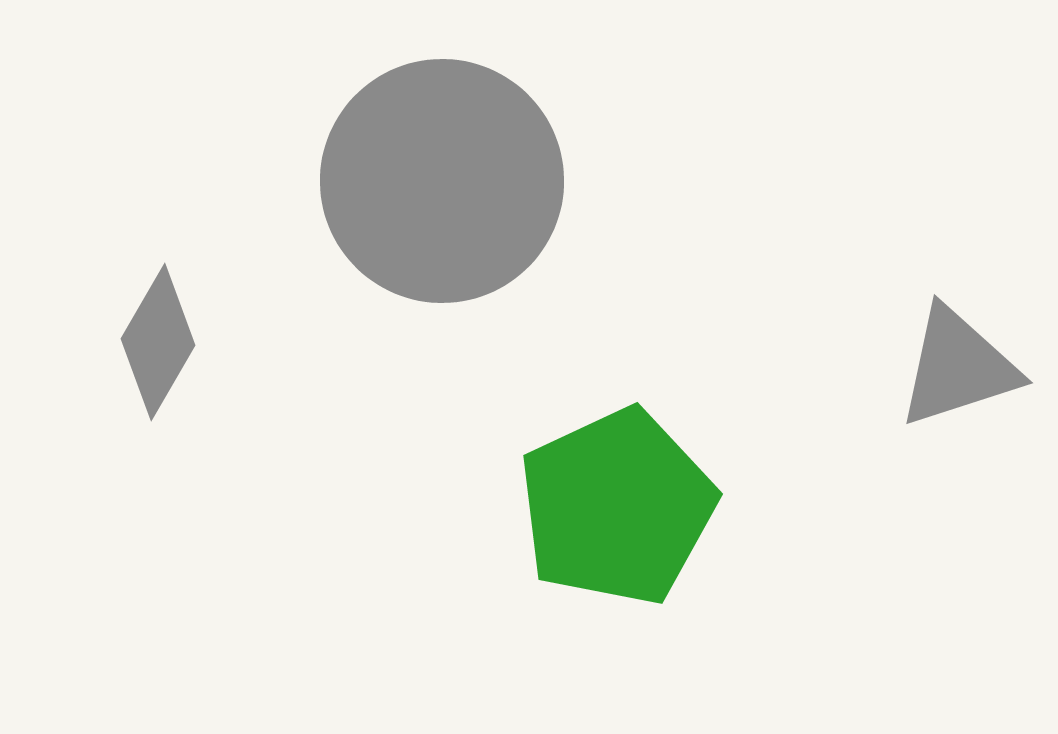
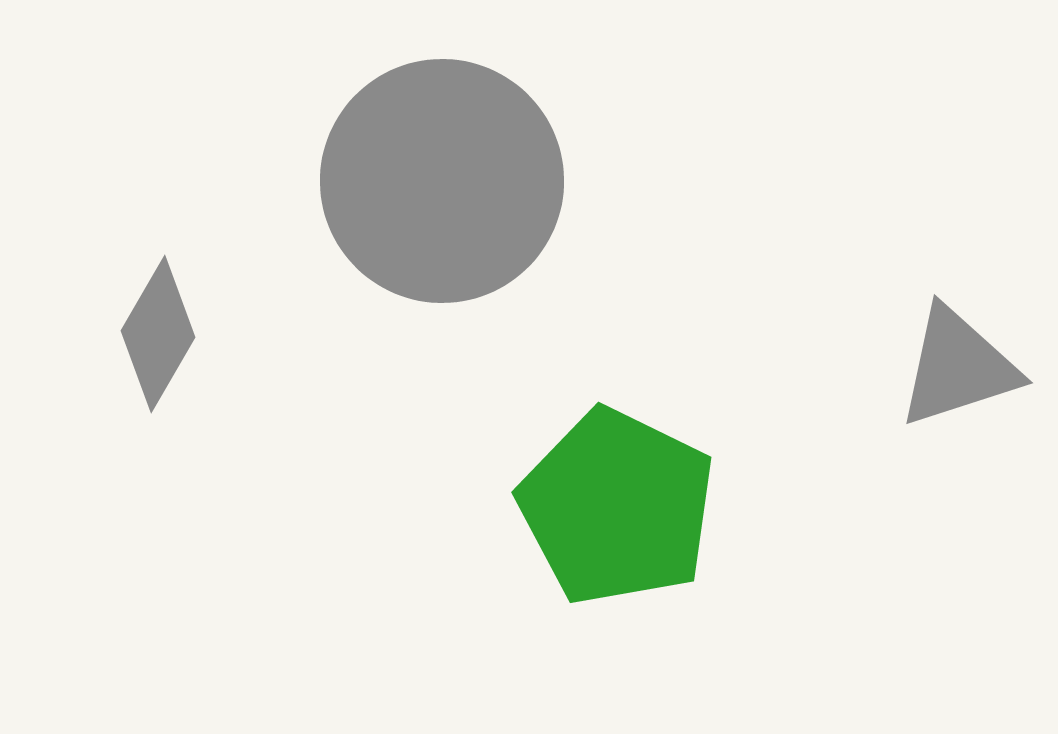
gray diamond: moved 8 px up
green pentagon: rotated 21 degrees counterclockwise
